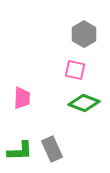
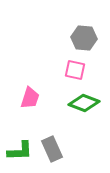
gray hexagon: moved 4 px down; rotated 25 degrees counterclockwise
pink trapezoid: moved 8 px right; rotated 15 degrees clockwise
